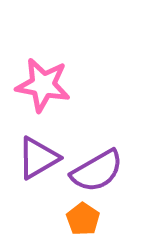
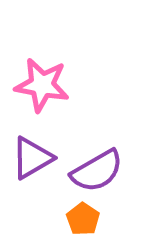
pink star: moved 1 px left
purple triangle: moved 6 px left
